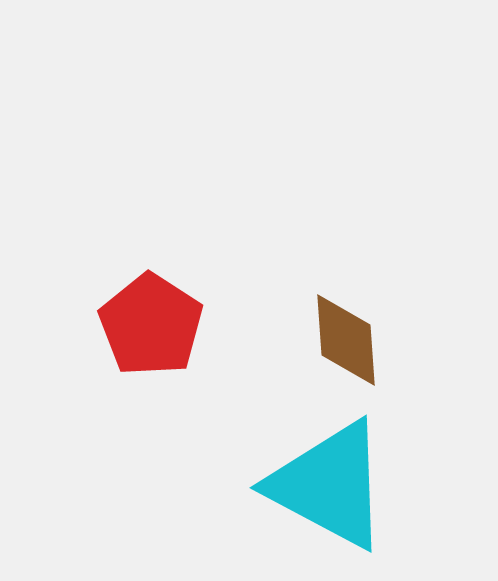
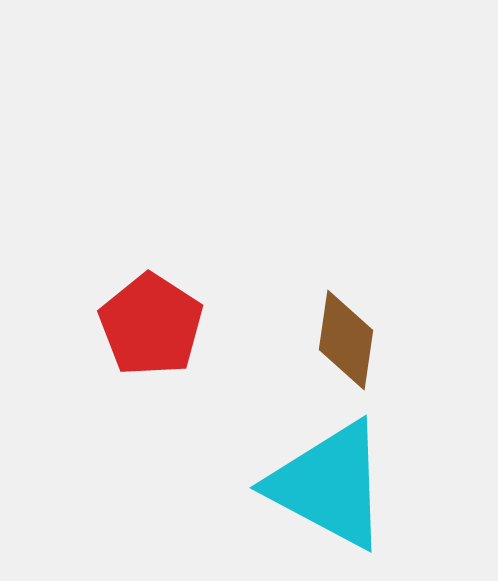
brown diamond: rotated 12 degrees clockwise
